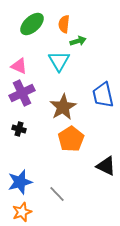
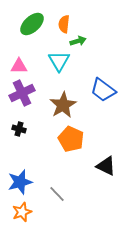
pink triangle: rotated 24 degrees counterclockwise
blue trapezoid: moved 5 px up; rotated 40 degrees counterclockwise
brown star: moved 2 px up
orange pentagon: rotated 15 degrees counterclockwise
